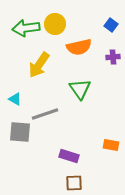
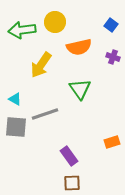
yellow circle: moved 2 px up
green arrow: moved 4 px left, 2 px down
purple cross: rotated 24 degrees clockwise
yellow arrow: moved 2 px right
gray square: moved 4 px left, 5 px up
orange rectangle: moved 1 px right, 3 px up; rotated 28 degrees counterclockwise
purple rectangle: rotated 36 degrees clockwise
brown square: moved 2 px left
